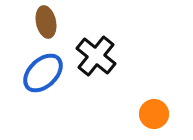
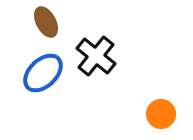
brown ellipse: rotated 16 degrees counterclockwise
orange circle: moved 7 px right
